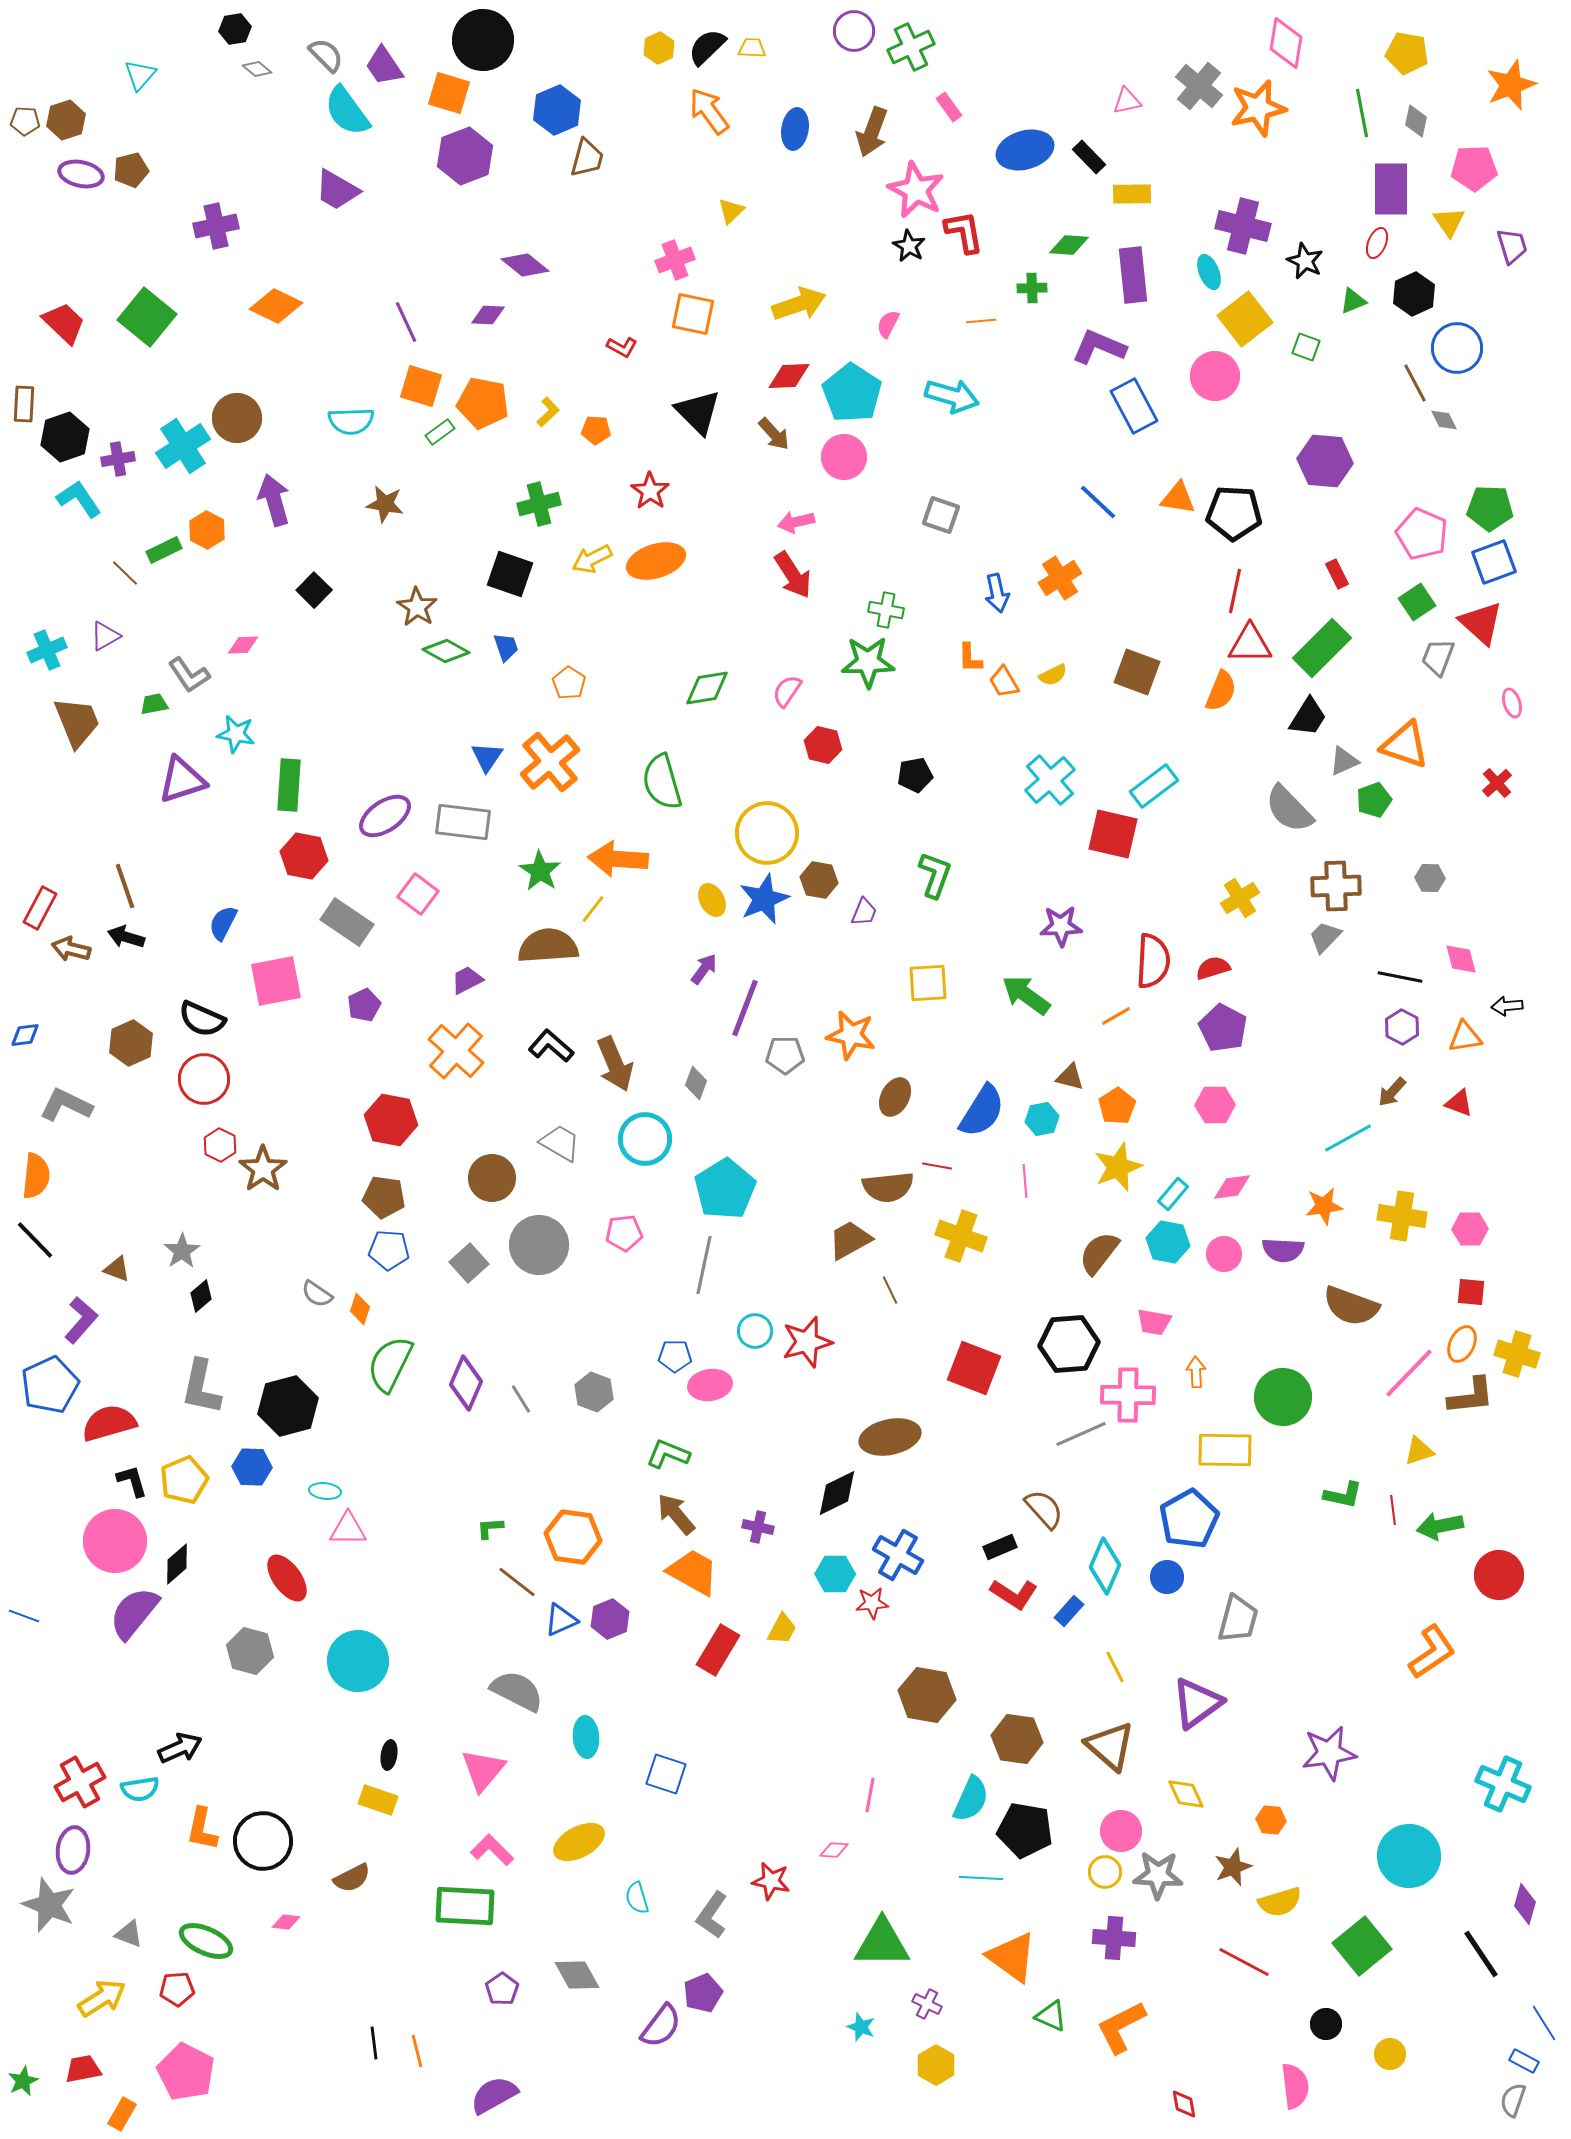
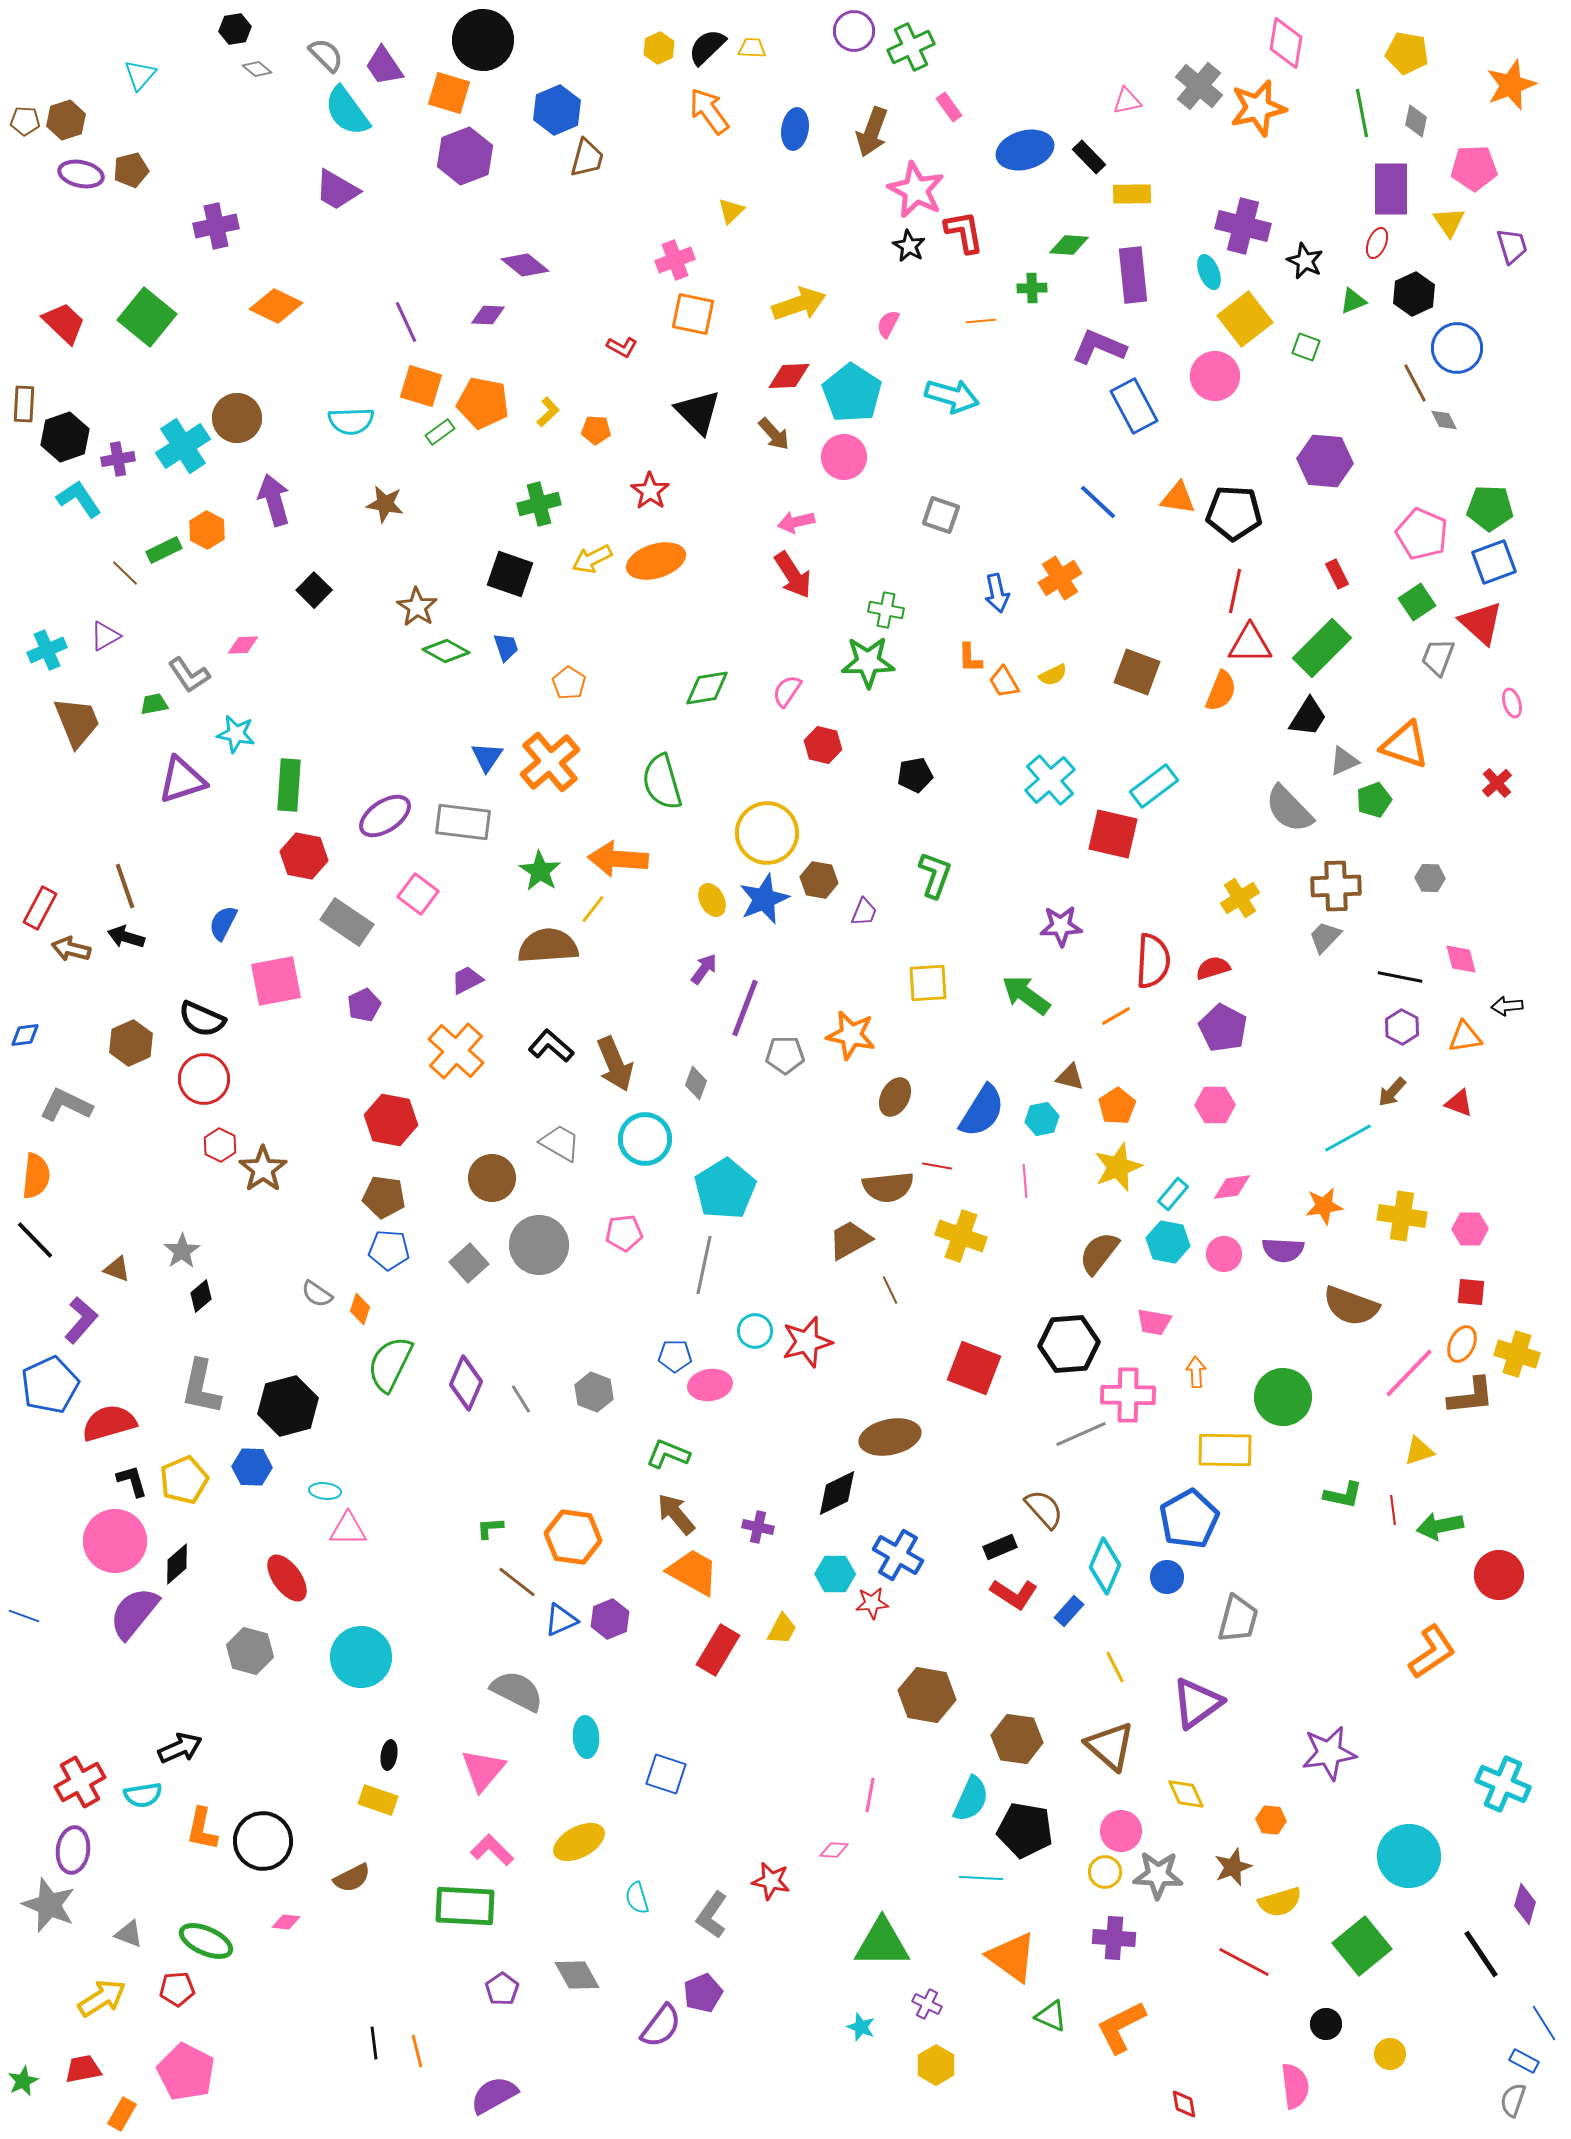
cyan circle at (358, 1661): moved 3 px right, 4 px up
cyan semicircle at (140, 1789): moved 3 px right, 6 px down
